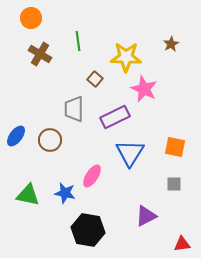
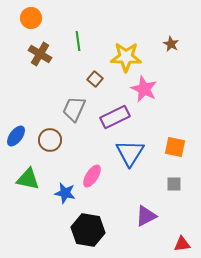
brown star: rotated 14 degrees counterclockwise
gray trapezoid: rotated 24 degrees clockwise
green triangle: moved 16 px up
